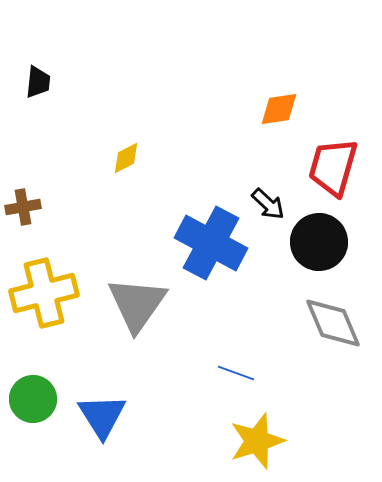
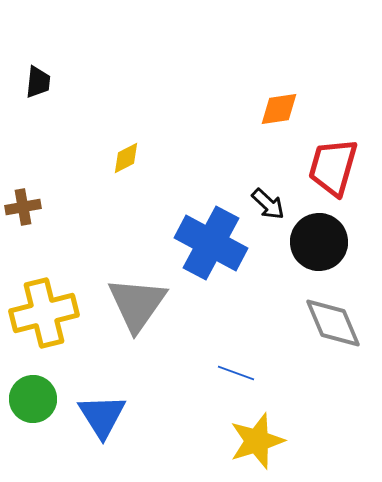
yellow cross: moved 20 px down
